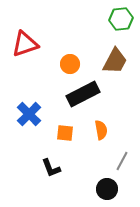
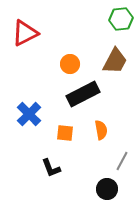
red triangle: moved 11 px up; rotated 8 degrees counterclockwise
